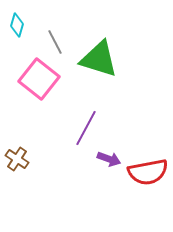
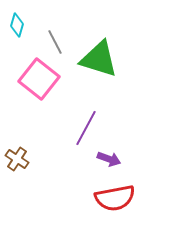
red semicircle: moved 33 px left, 26 px down
